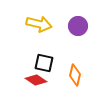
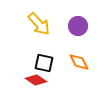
yellow arrow: rotated 35 degrees clockwise
orange diamond: moved 4 px right, 13 px up; rotated 40 degrees counterclockwise
